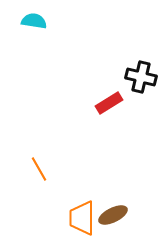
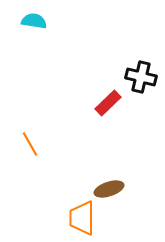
red rectangle: moved 1 px left; rotated 12 degrees counterclockwise
orange line: moved 9 px left, 25 px up
brown ellipse: moved 4 px left, 26 px up; rotated 8 degrees clockwise
